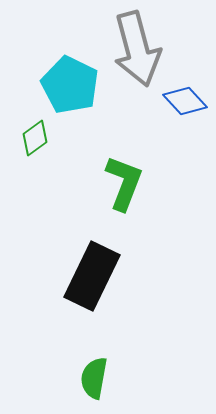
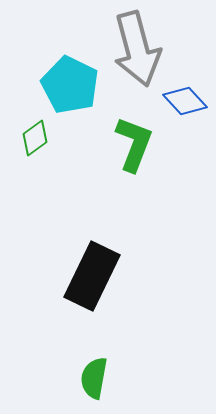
green L-shape: moved 10 px right, 39 px up
